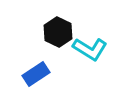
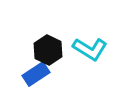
black hexagon: moved 10 px left, 18 px down
